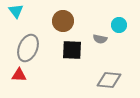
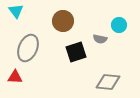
black square: moved 4 px right, 2 px down; rotated 20 degrees counterclockwise
red triangle: moved 4 px left, 2 px down
gray diamond: moved 1 px left, 2 px down
